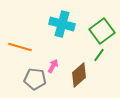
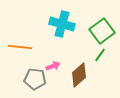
orange line: rotated 10 degrees counterclockwise
green line: moved 1 px right
pink arrow: rotated 40 degrees clockwise
